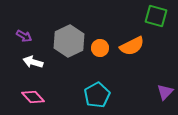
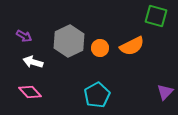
pink diamond: moved 3 px left, 5 px up
